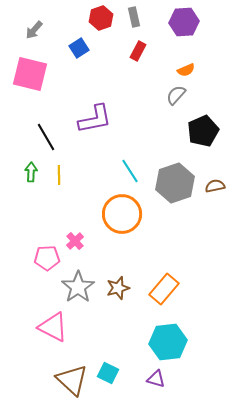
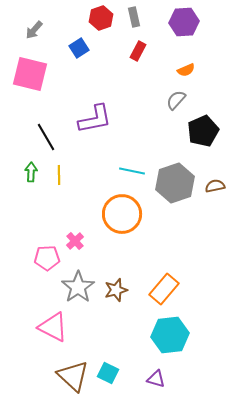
gray semicircle: moved 5 px down
cyan line: moved 2 px right; rotated 45 degrees counterclockwise
brown star: moved 2 px left, 2 px down
cyan hexagon: moved 2 px right, 7 px up
brown triangle: moved 1 px right, 4 px up
